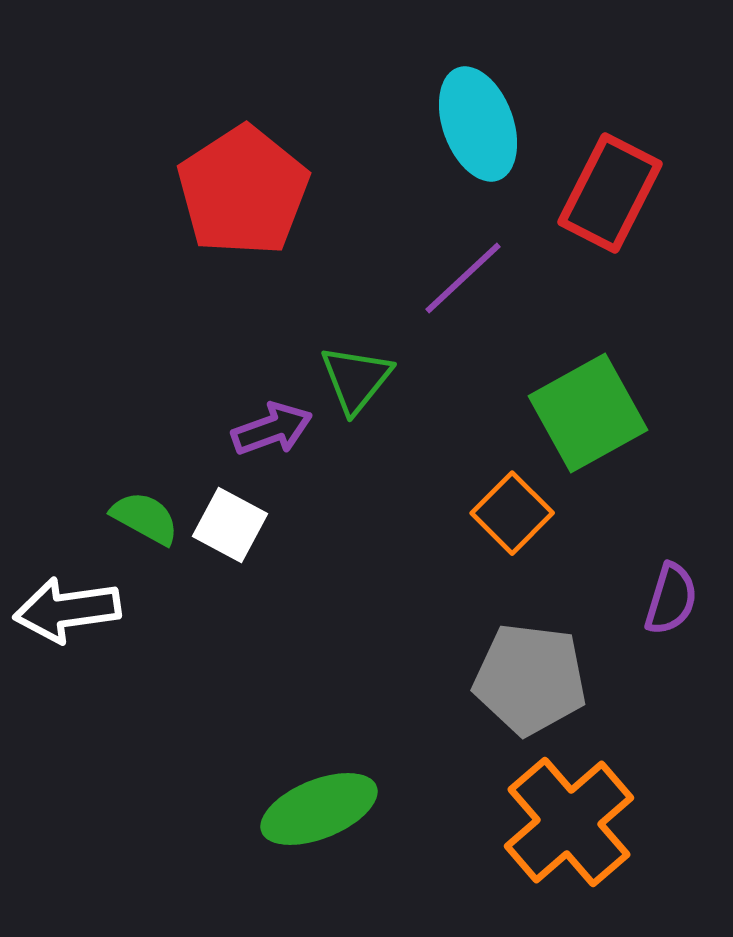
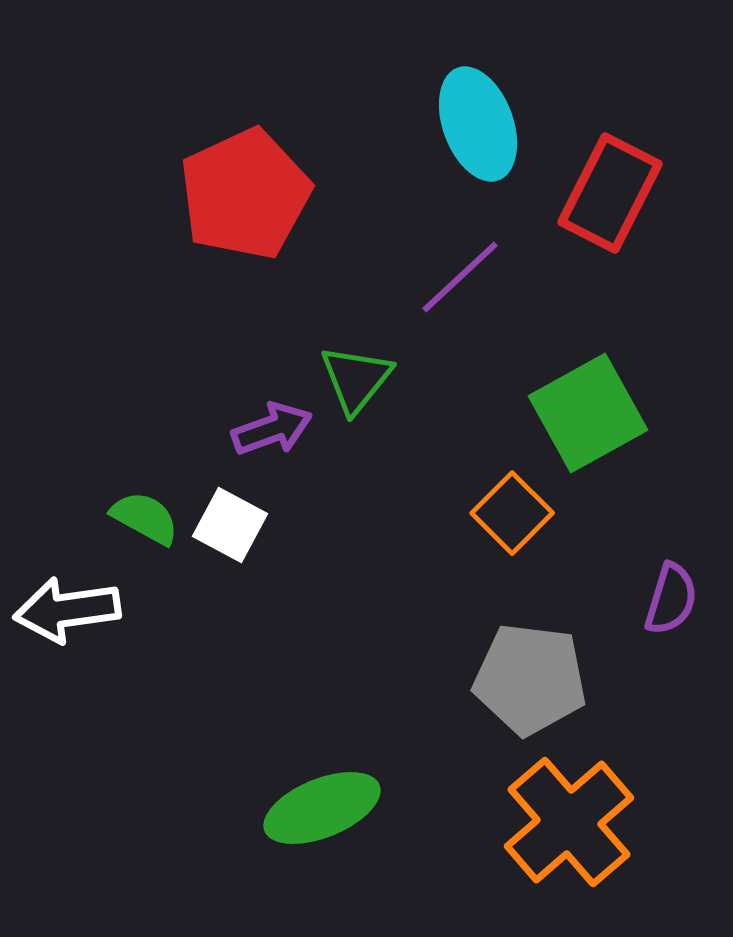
red pentagon: moved 2 px right, 3 px down; rotated 8 degrees clockwise
purple line: moved 3 px left, 1 px up
green ellipse: moved 3 px right, 1 px up
